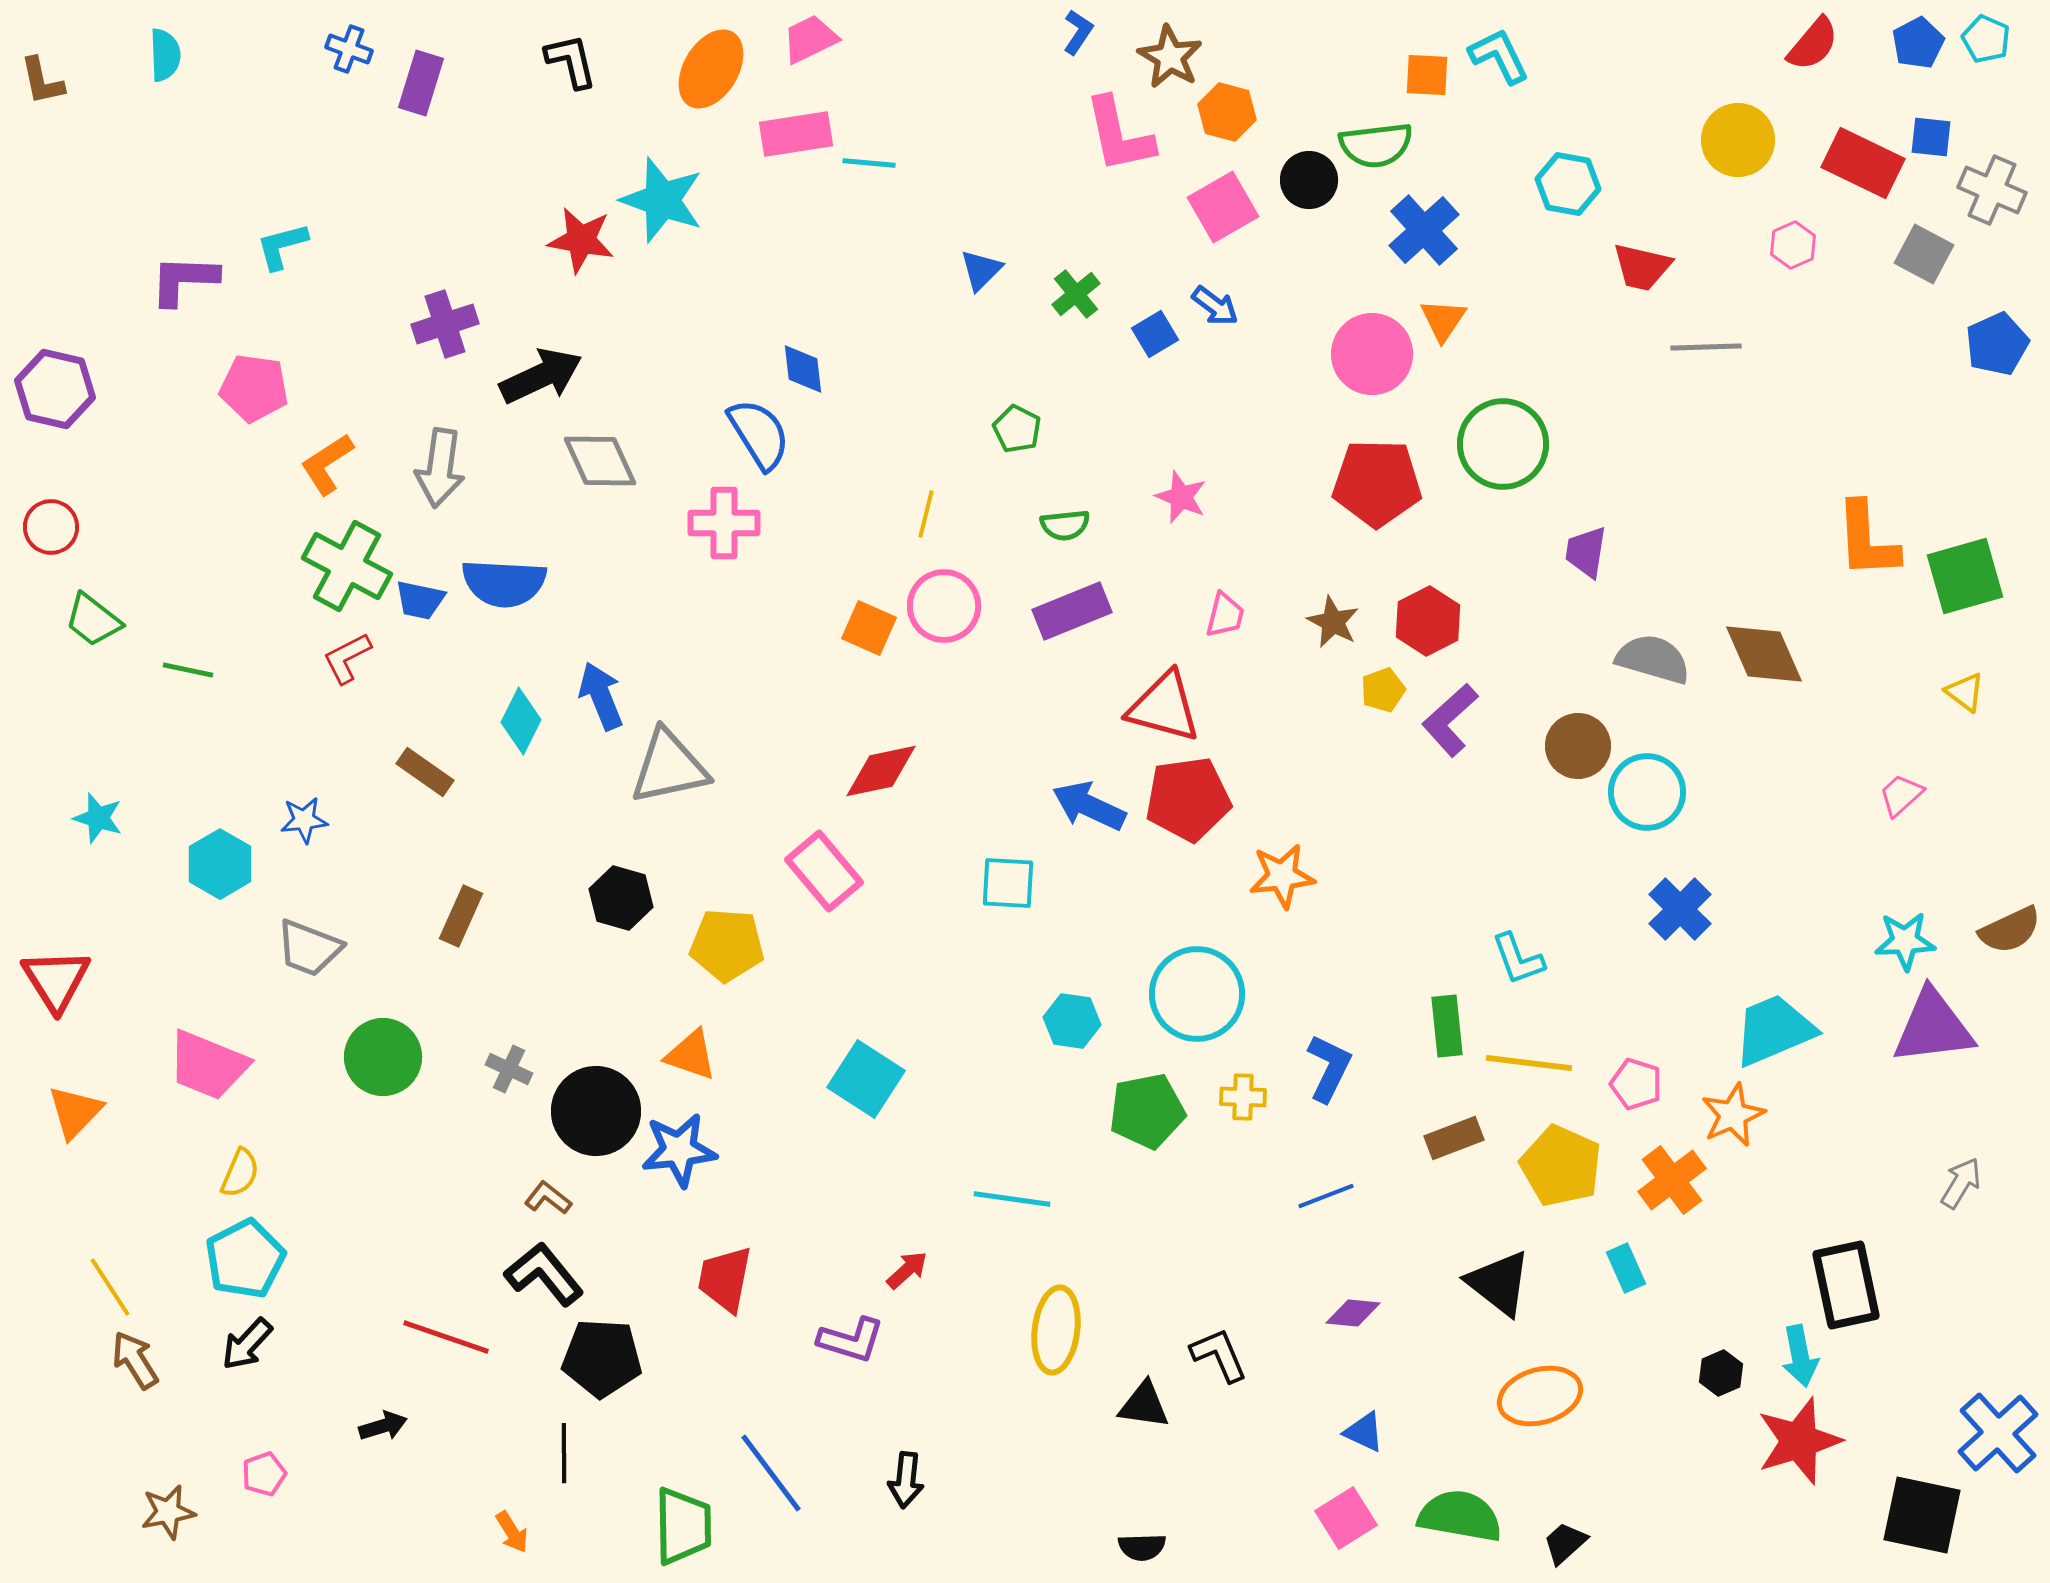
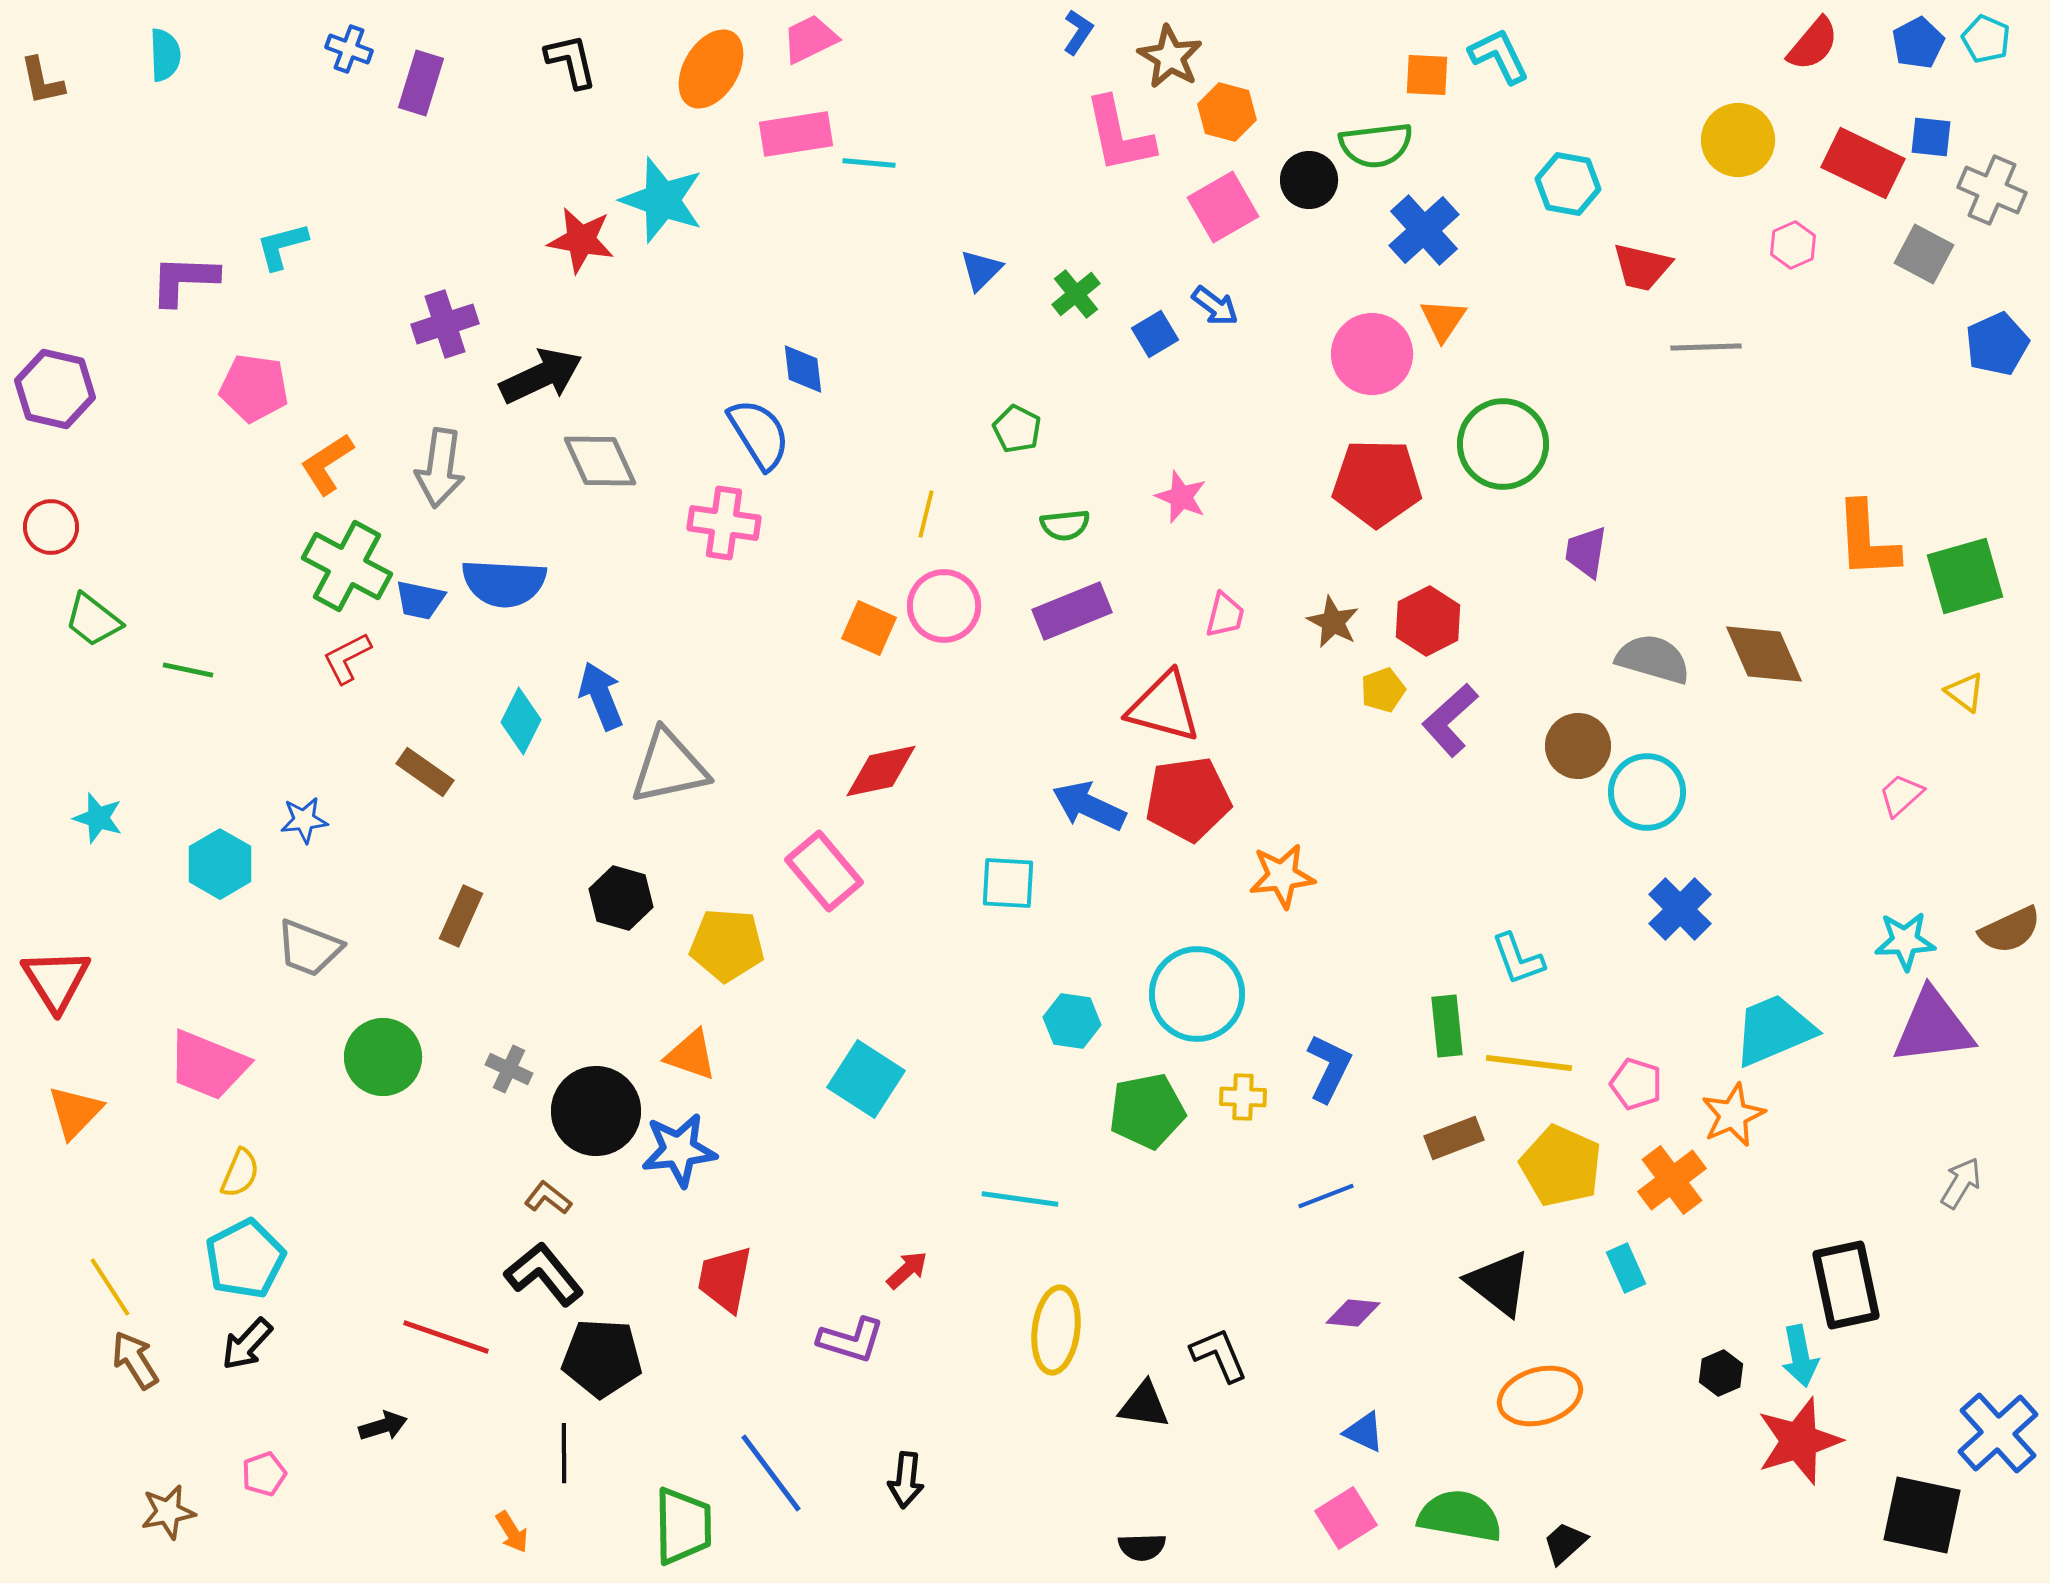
pink cross at (724, 523): rotated 8 degrees clockwise
cyan line at (1012, 1199): moved 8 px right
